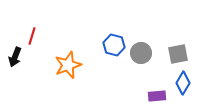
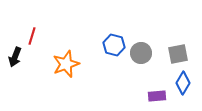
orange star: moved 2 px left, 1 px up
